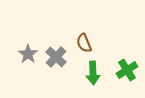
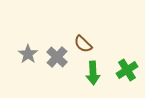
brown semicircle: moved 1 px left, 1 px down; rotated 24 degrees counterclockwise
gray cross: moved 1 px right
